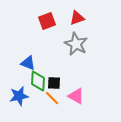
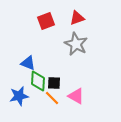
red square: moved 1 px left
